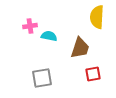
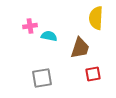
yellow semicircle: moved 1 px left, 1 px down
